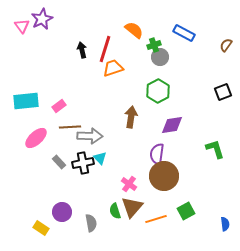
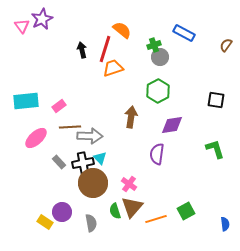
orange semicircle: moved 12 px left
black square: moved 7 px left, 8 px down; rotated 30 degrees clockwise
brown circle: moved 71 px left, 7 px down
yellow rectangle: moved 4 px right, 6 px up
